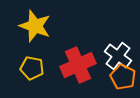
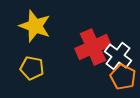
red cross: moved 15 px right, 18 px up
